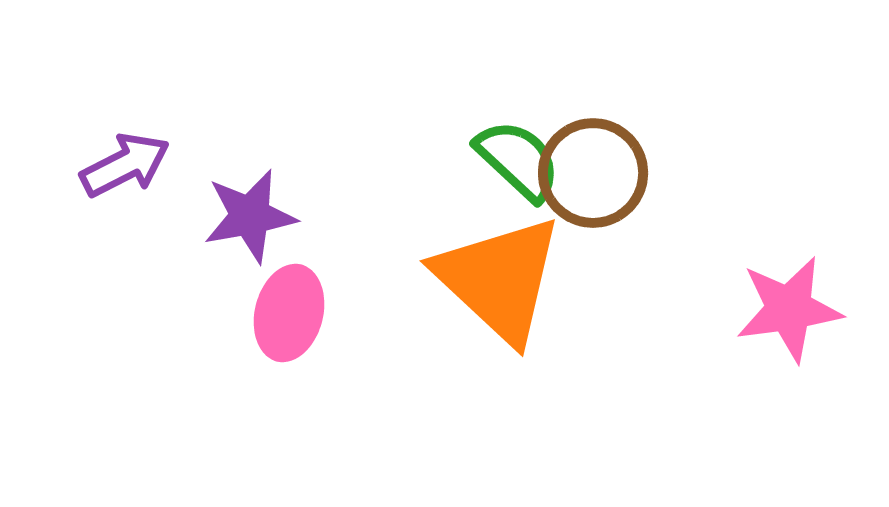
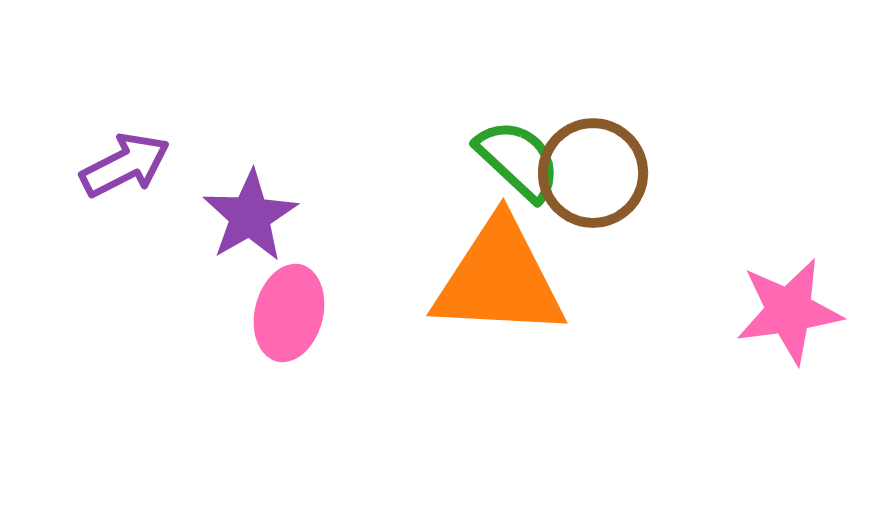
purple star: rotated 20 degrees counterclockwise
orange triangle: rotated 40 degrees counterclockwise
pink star: moved 2 px down
